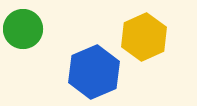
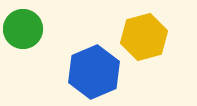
yellow hexagon: rotated 9 degrees clockwise
